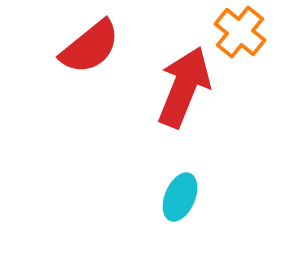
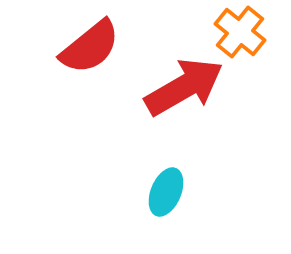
red arrow: rotated 38 degrees clockwise
cyan ellipse: moved 14 px left, 5 px up
